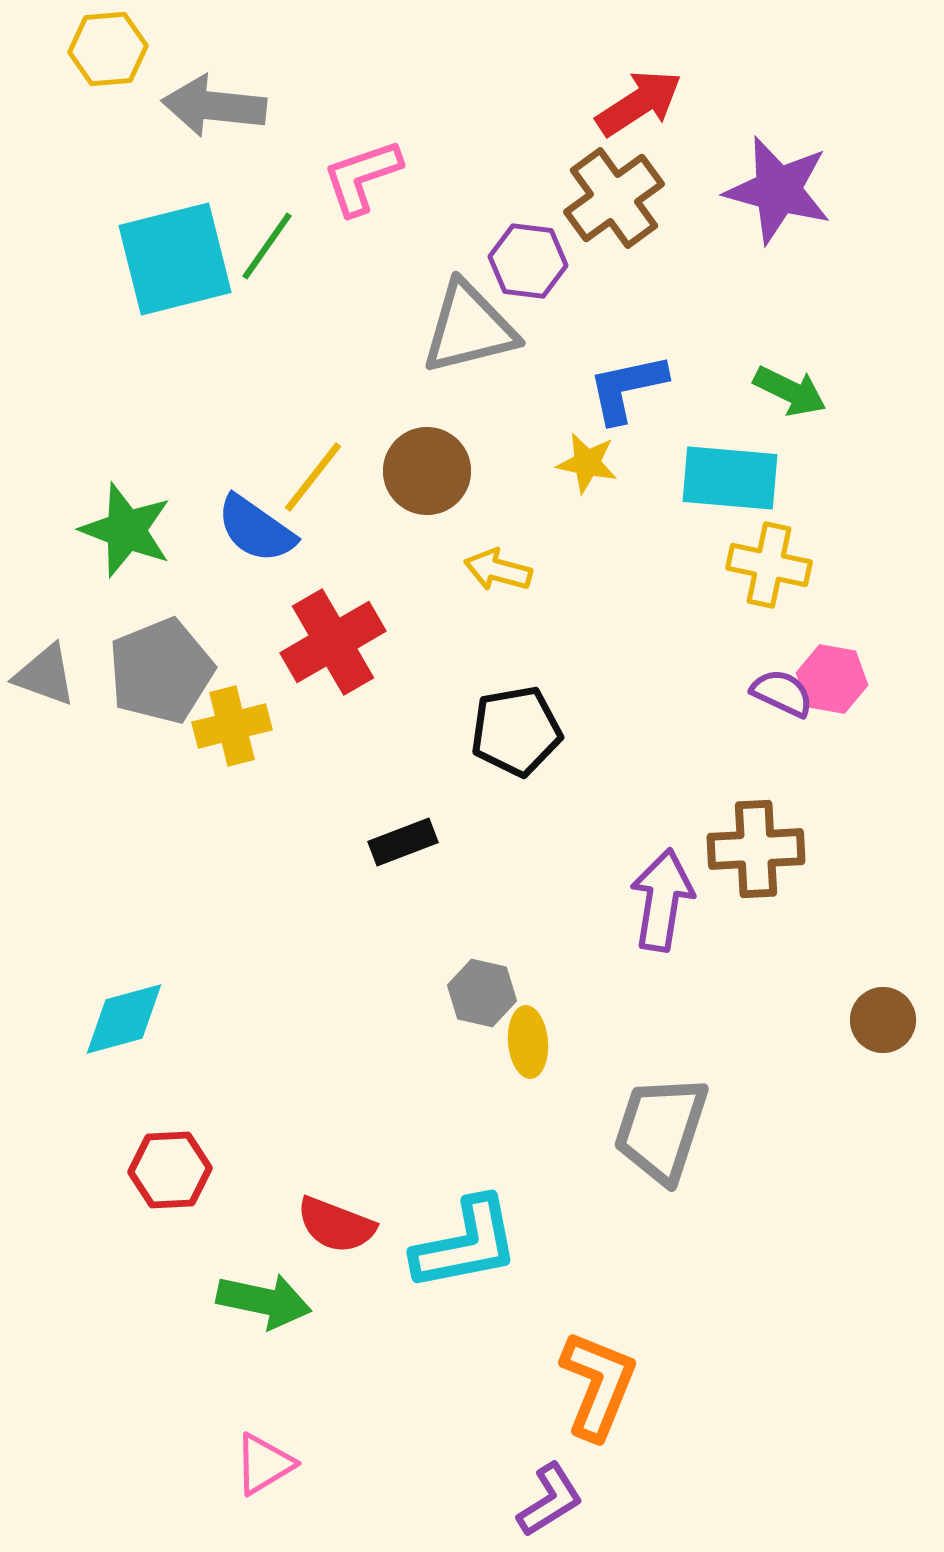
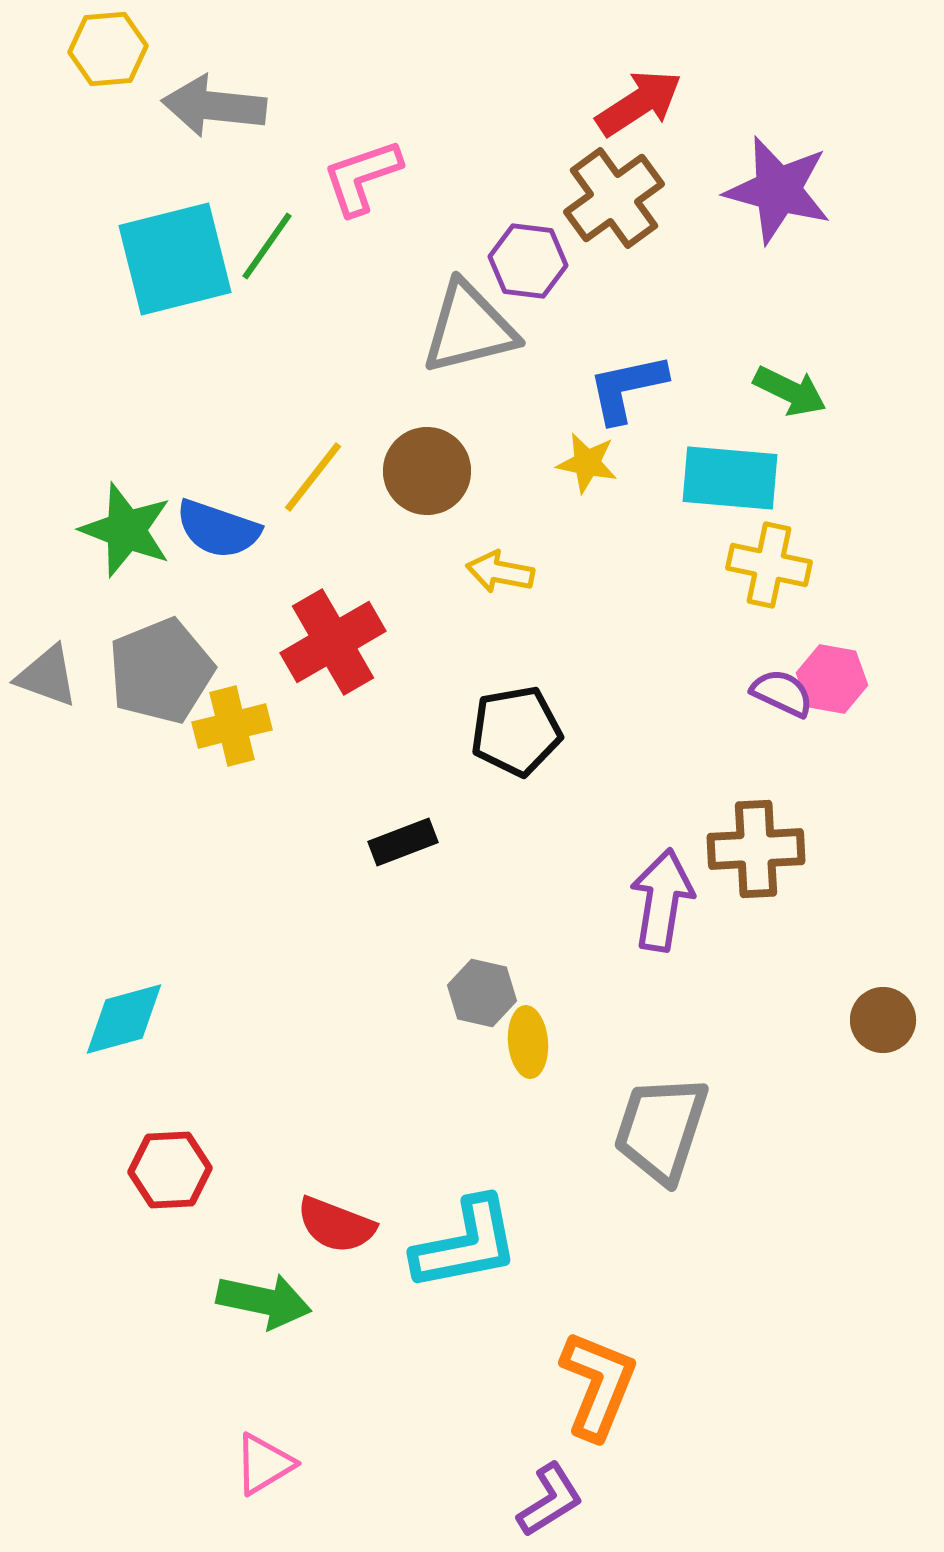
blue semicircle at (256, 529): moved 38 px left; rotated 16 degrees counterclockwise
yellow arrow at (498, 570): moved 2 px right, 2 px down; rotated 4 degrees counterclockwise
gray triangle at (45, 675): moved 2 px right, 1 px down
